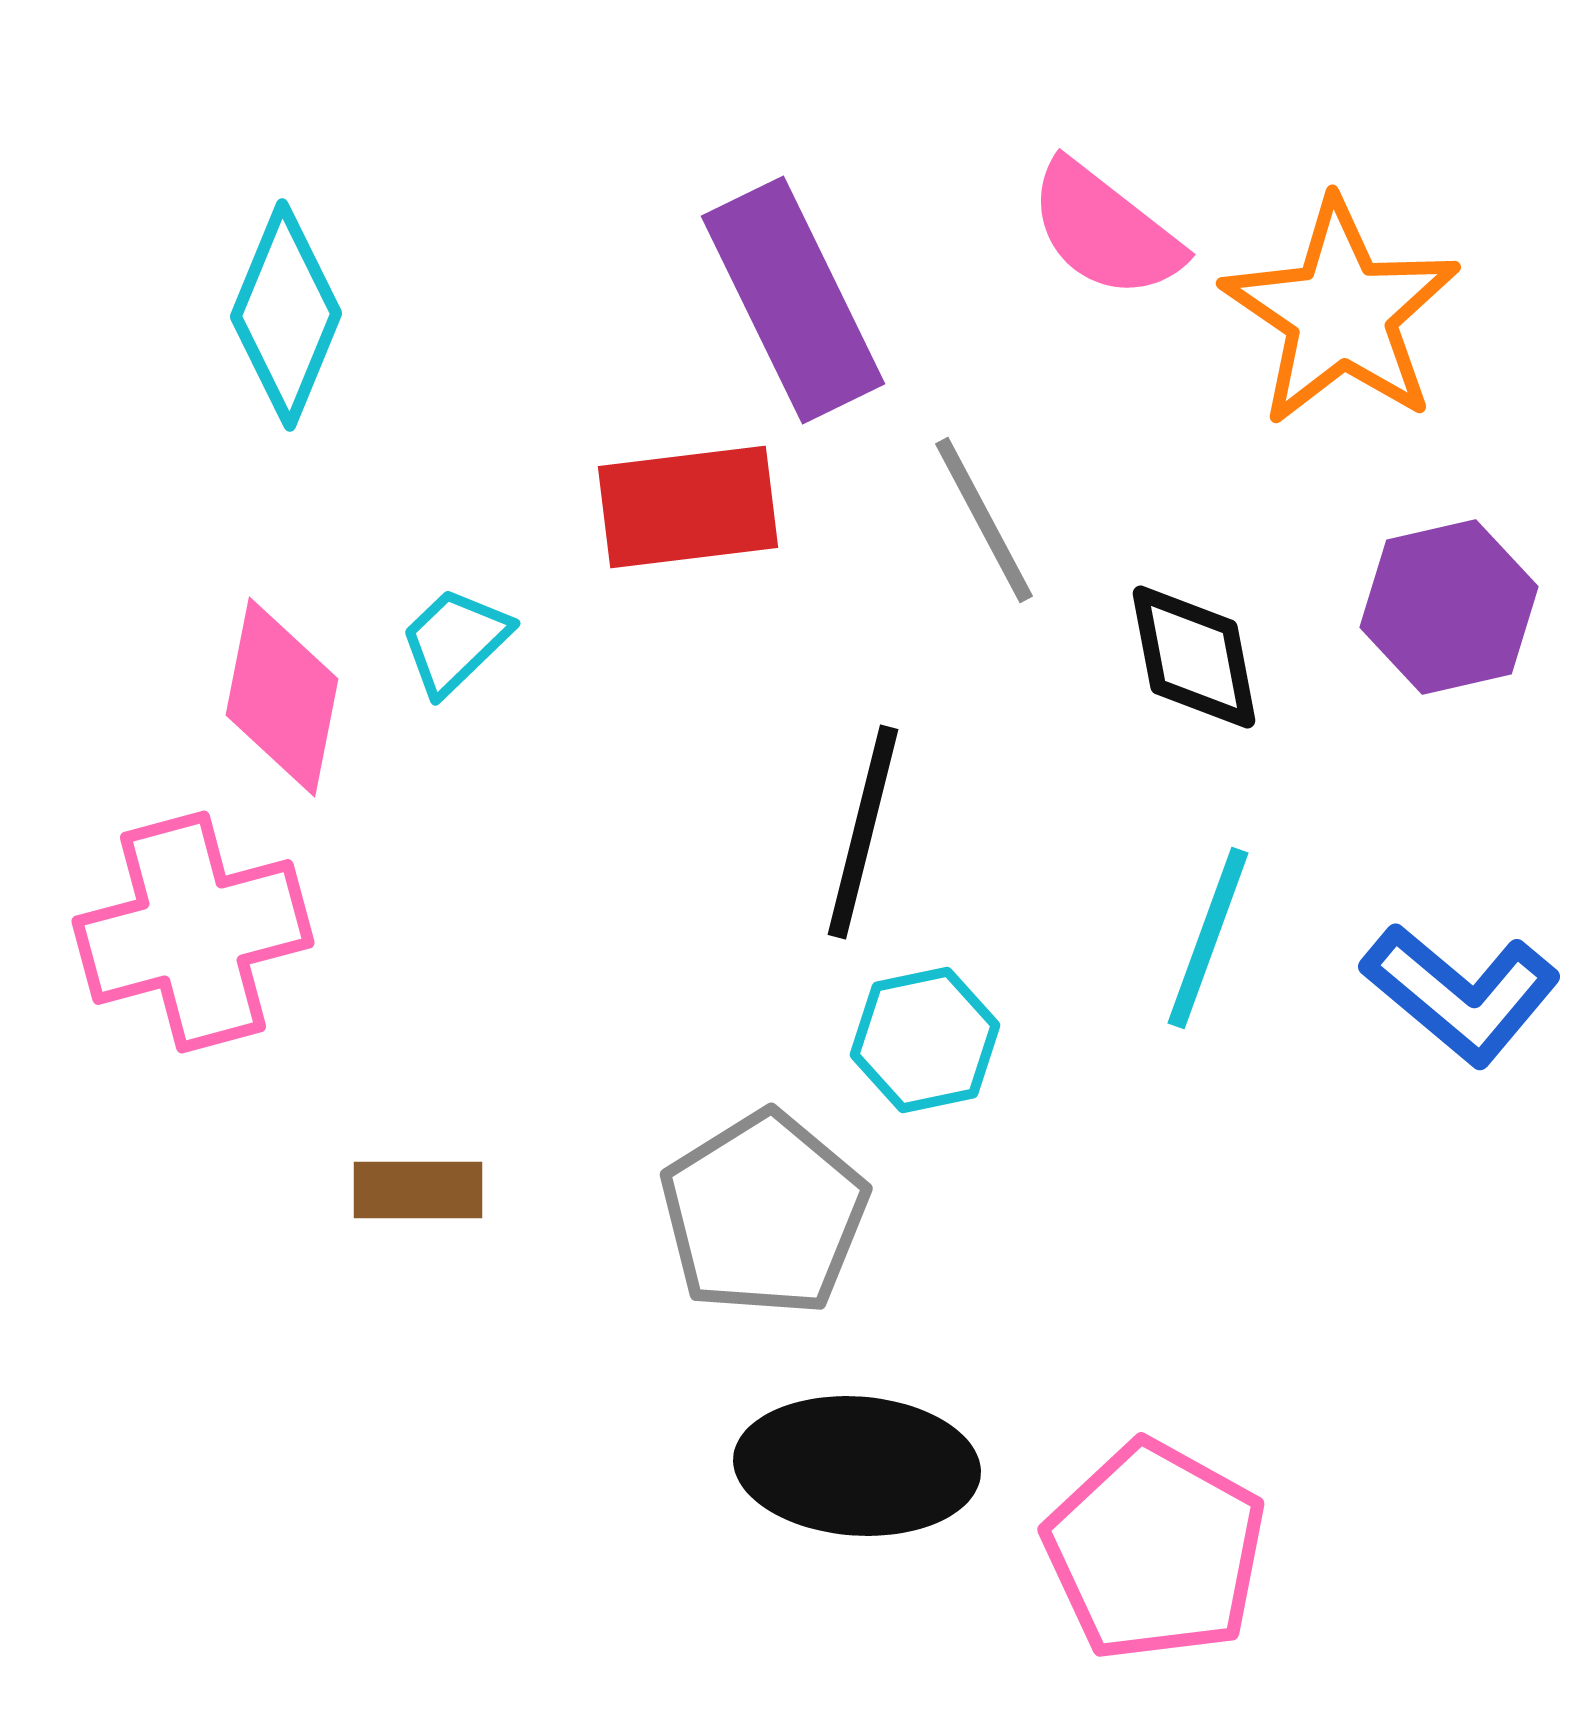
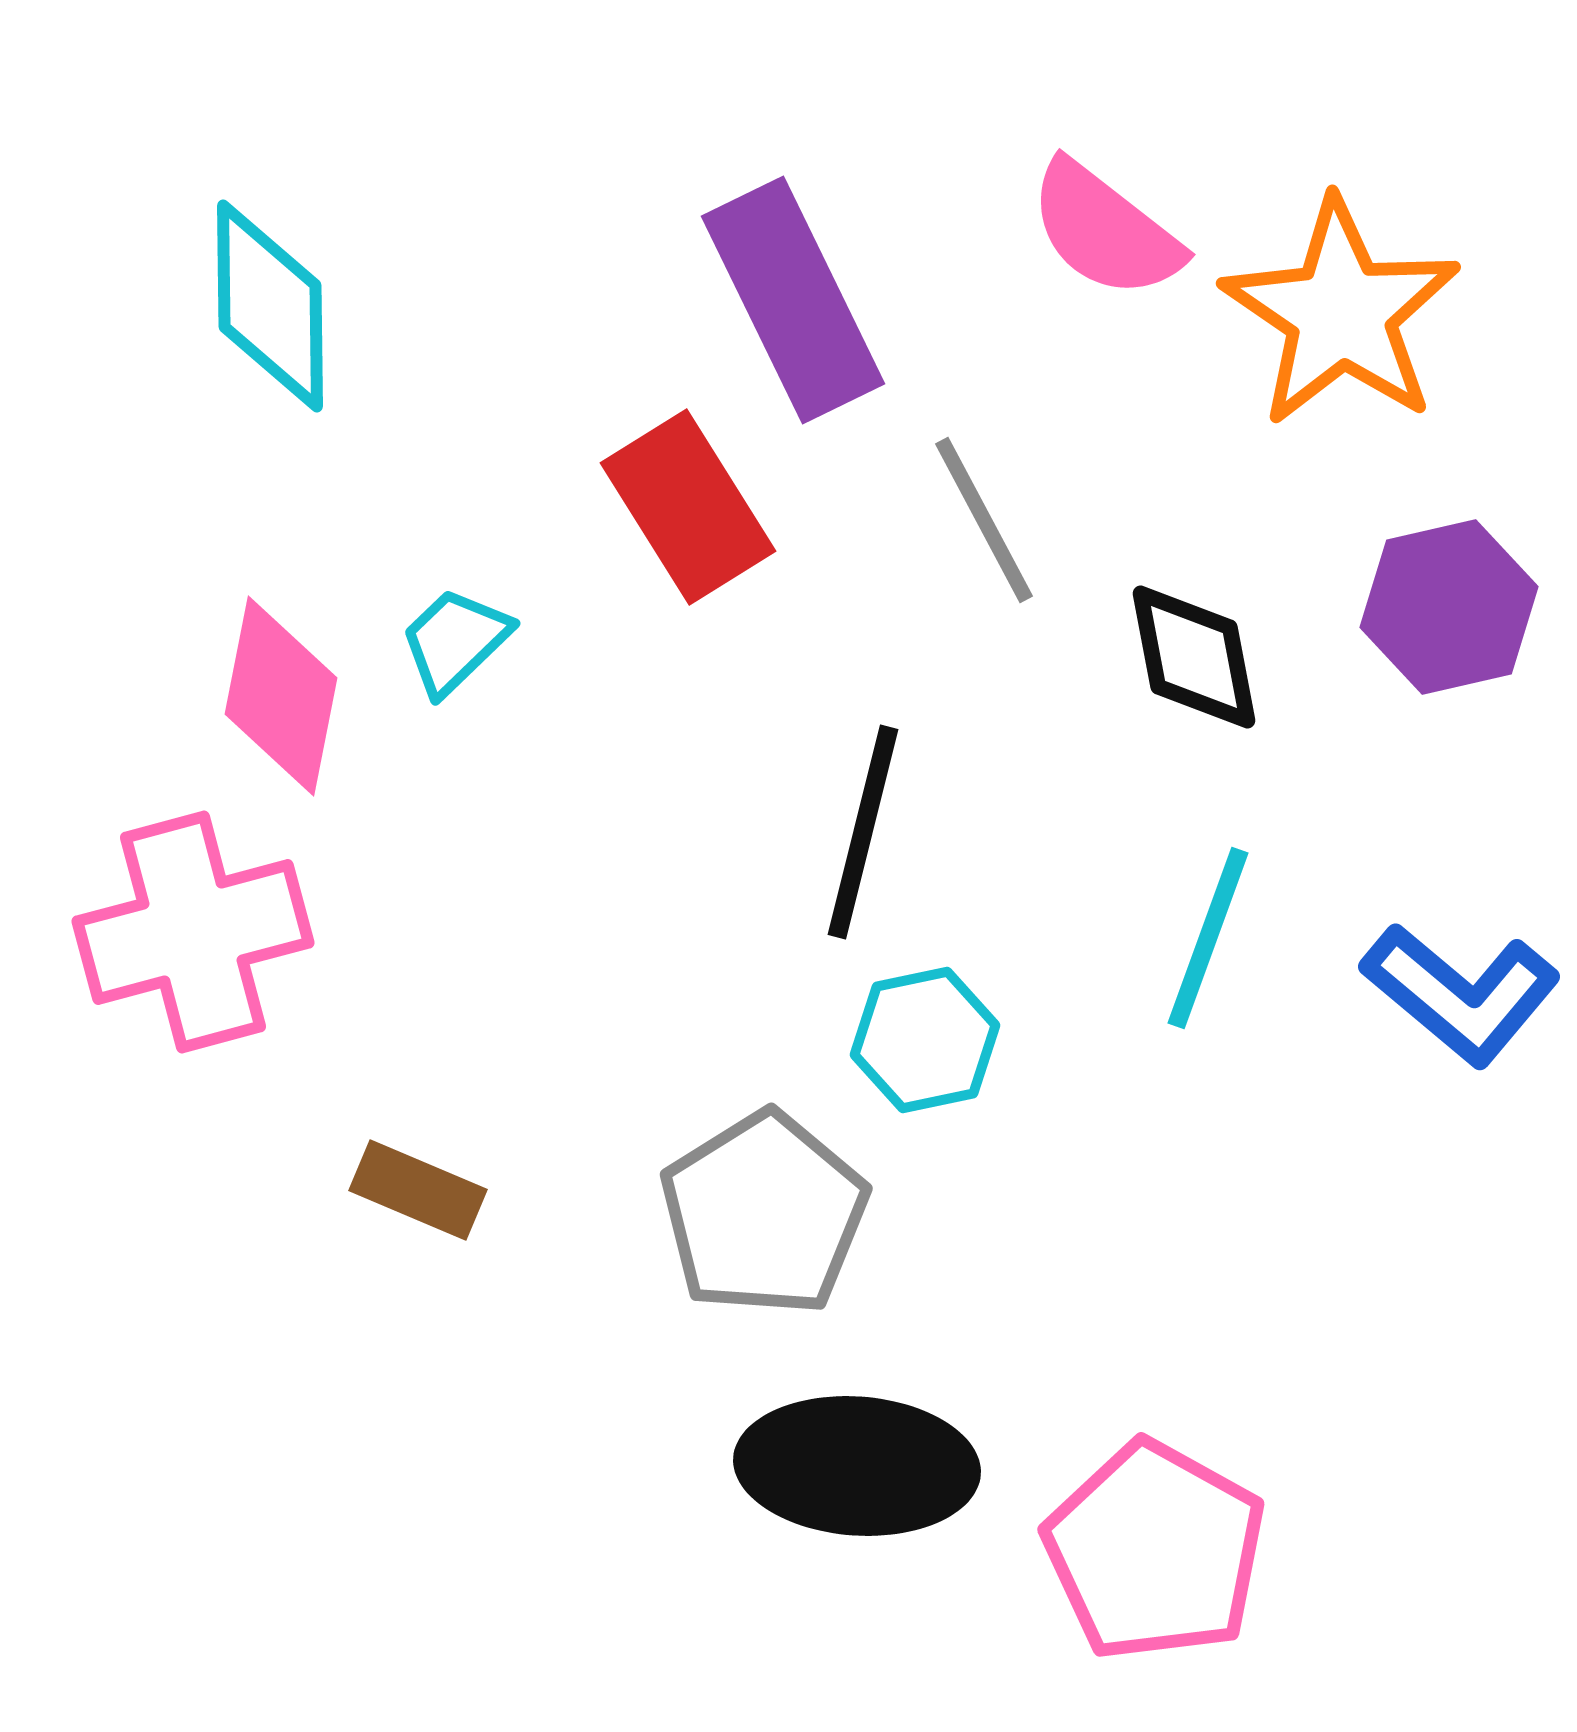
cyan diamond: moved 16 px left, 9 px up; rotated 23 degrees counterclockwise
red rectangle: rotated 65 degrees clockwise
pink diamond: moved 1 px left, 1 px up
brown rectangle: rotated 23 degrees clockwise
